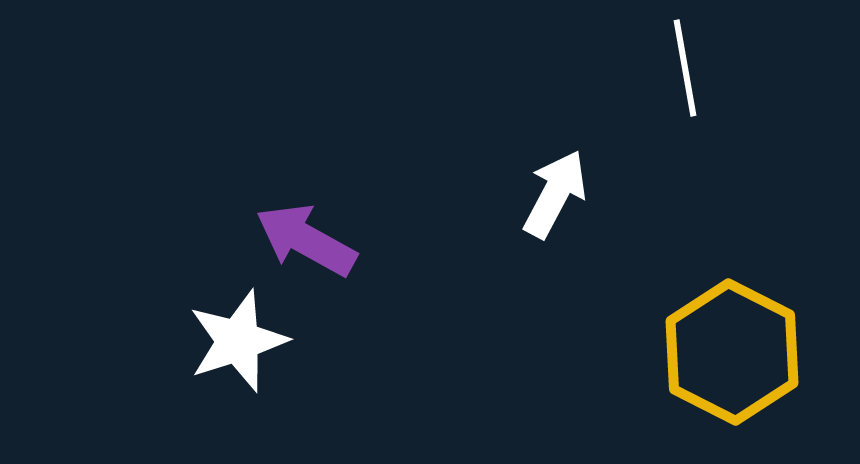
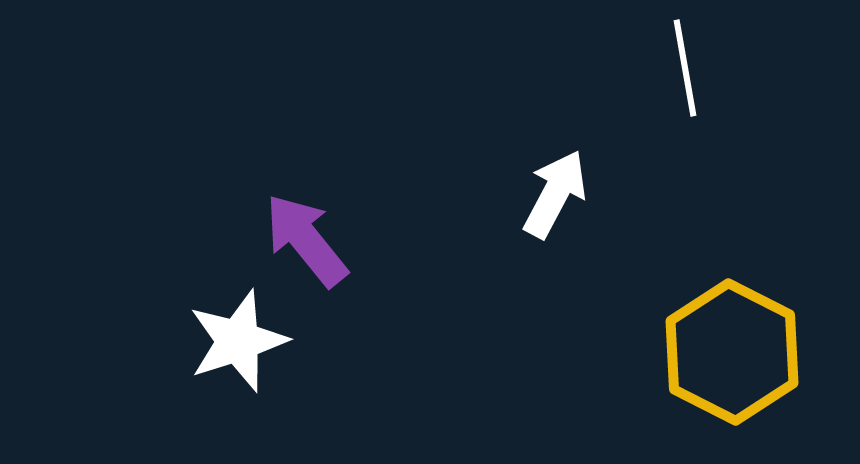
purple arrow: rotated 22 degrees clockwise
